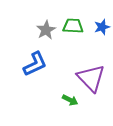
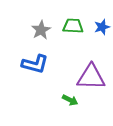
gray star: moved 5 px left
blue L-shape: rotated 40 degrees clockwise
purple triangle: moved 1 px up; rotated 44 degrees counterclockwise
